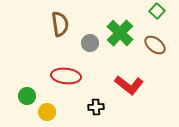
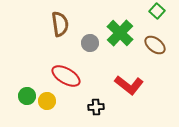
red ellipse: rotated 24 degrees clockwise
yellow circle: moved 11 px up
